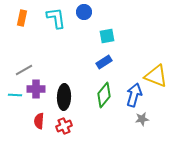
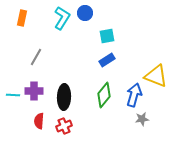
blue circle: moved 1 px right, 1 px down
cyan L-shape: moved 6 px right; rotated 40 degrees clockwise
blue rectangle: moved 3 px right, 2 px up
gray line: moved 12 px right, 13 px up; rotated 30 degrees counterclockwise
purple cross: moved 2 px left, 2 px down
cyan line: moved 2 px left
